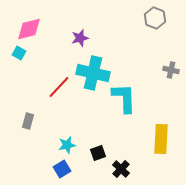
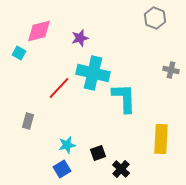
pink diamond: moved 10 px right, 2 px down
red line: moved 1 px down
